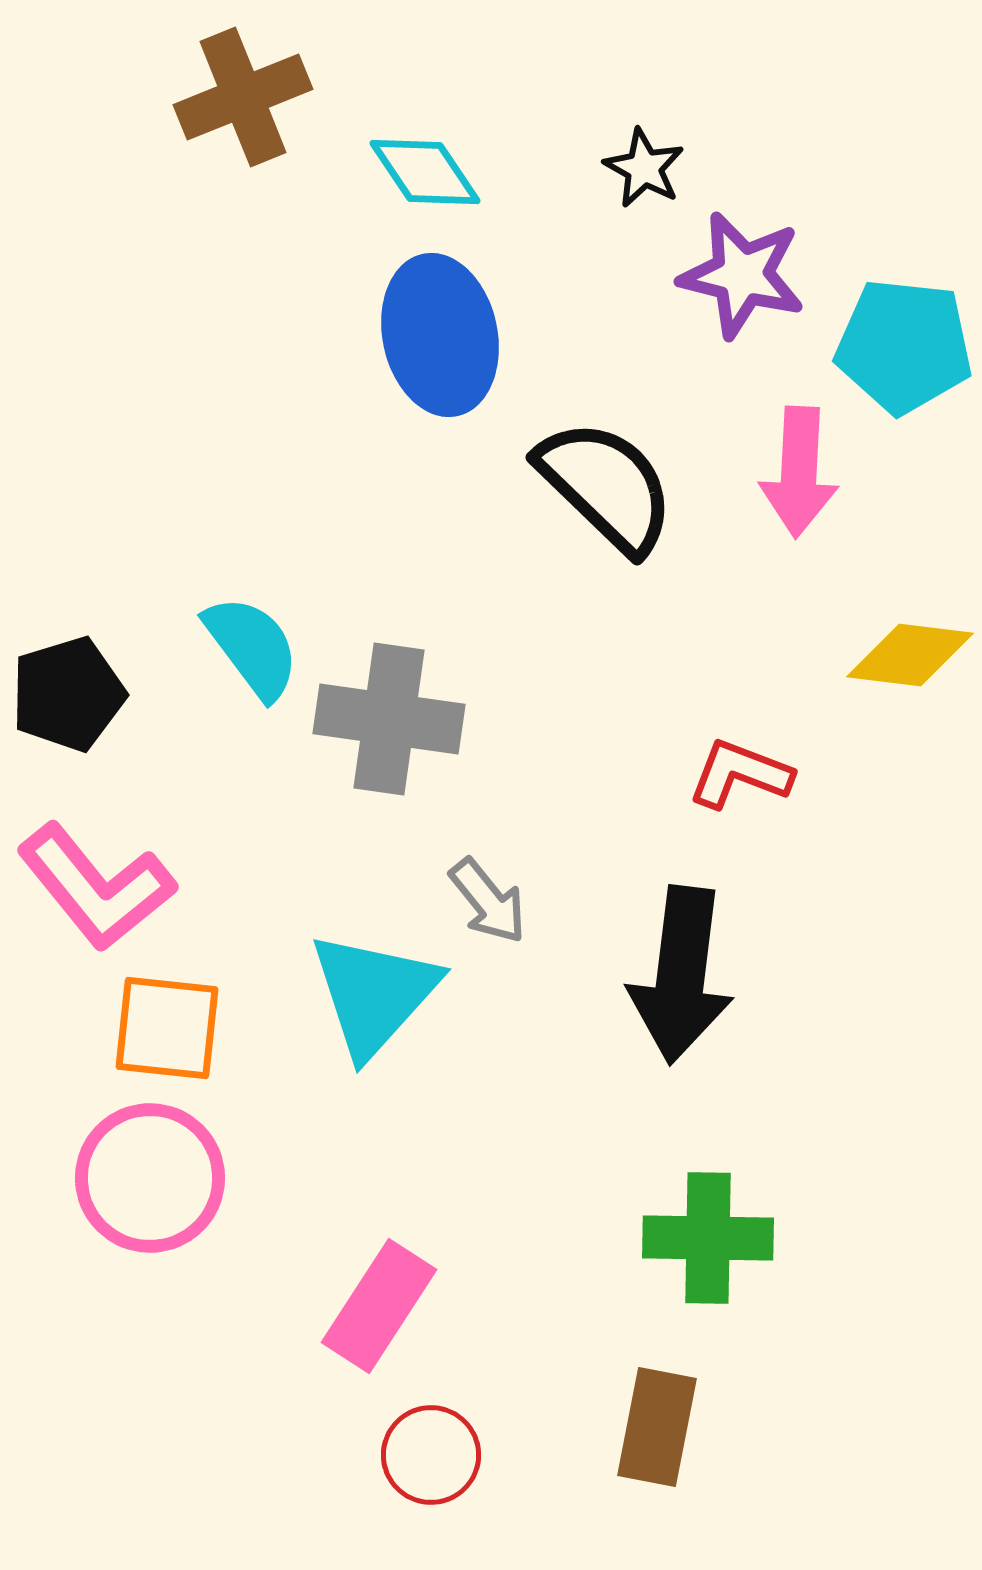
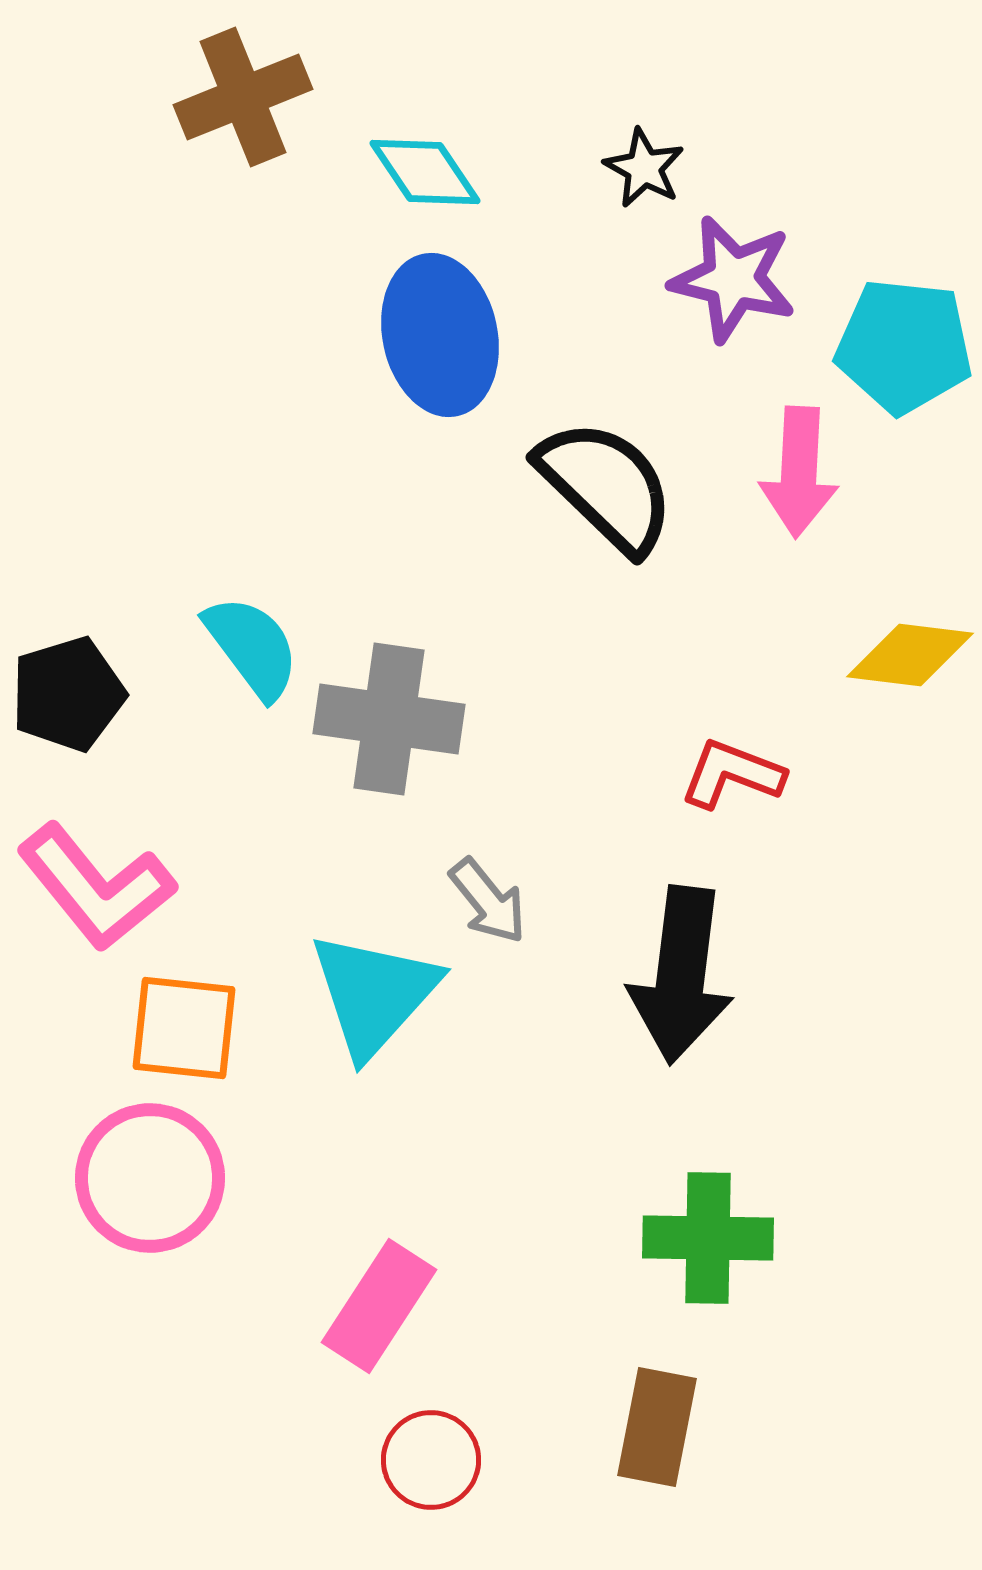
purple star: moved 9 px left, 4 px down
red L-shape: moved 8 px left
orange square: moved 17 px right
red circle: moved 5 px down
